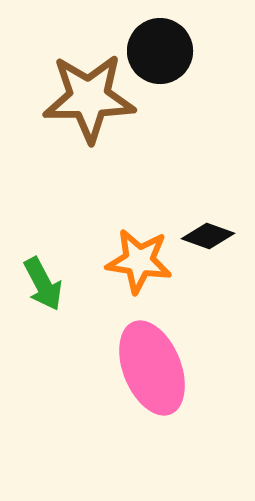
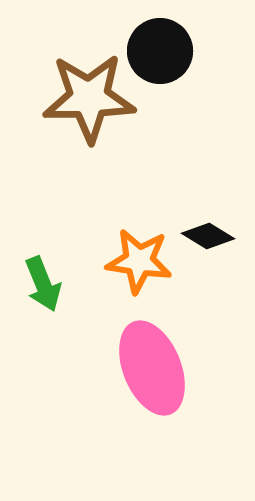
black diamond: rotated 12 degrees clockwise
green arrow: rotated 6 degrees clockwise
